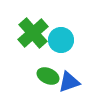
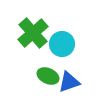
cyan circle: moved 1 px right, 4 px down
